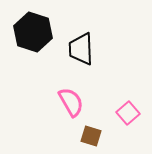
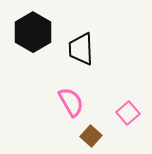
black hexagon: rotated 12 degrees clockwise
brown square: rotated 25 degrees clockwise
